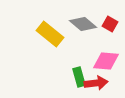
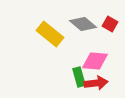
pink diamond: moved 11 px left
